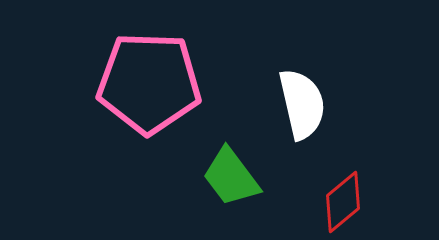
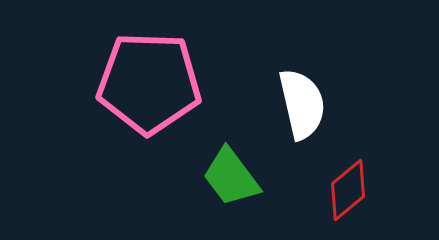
red diamond: moved 5 px right, 12 px up
